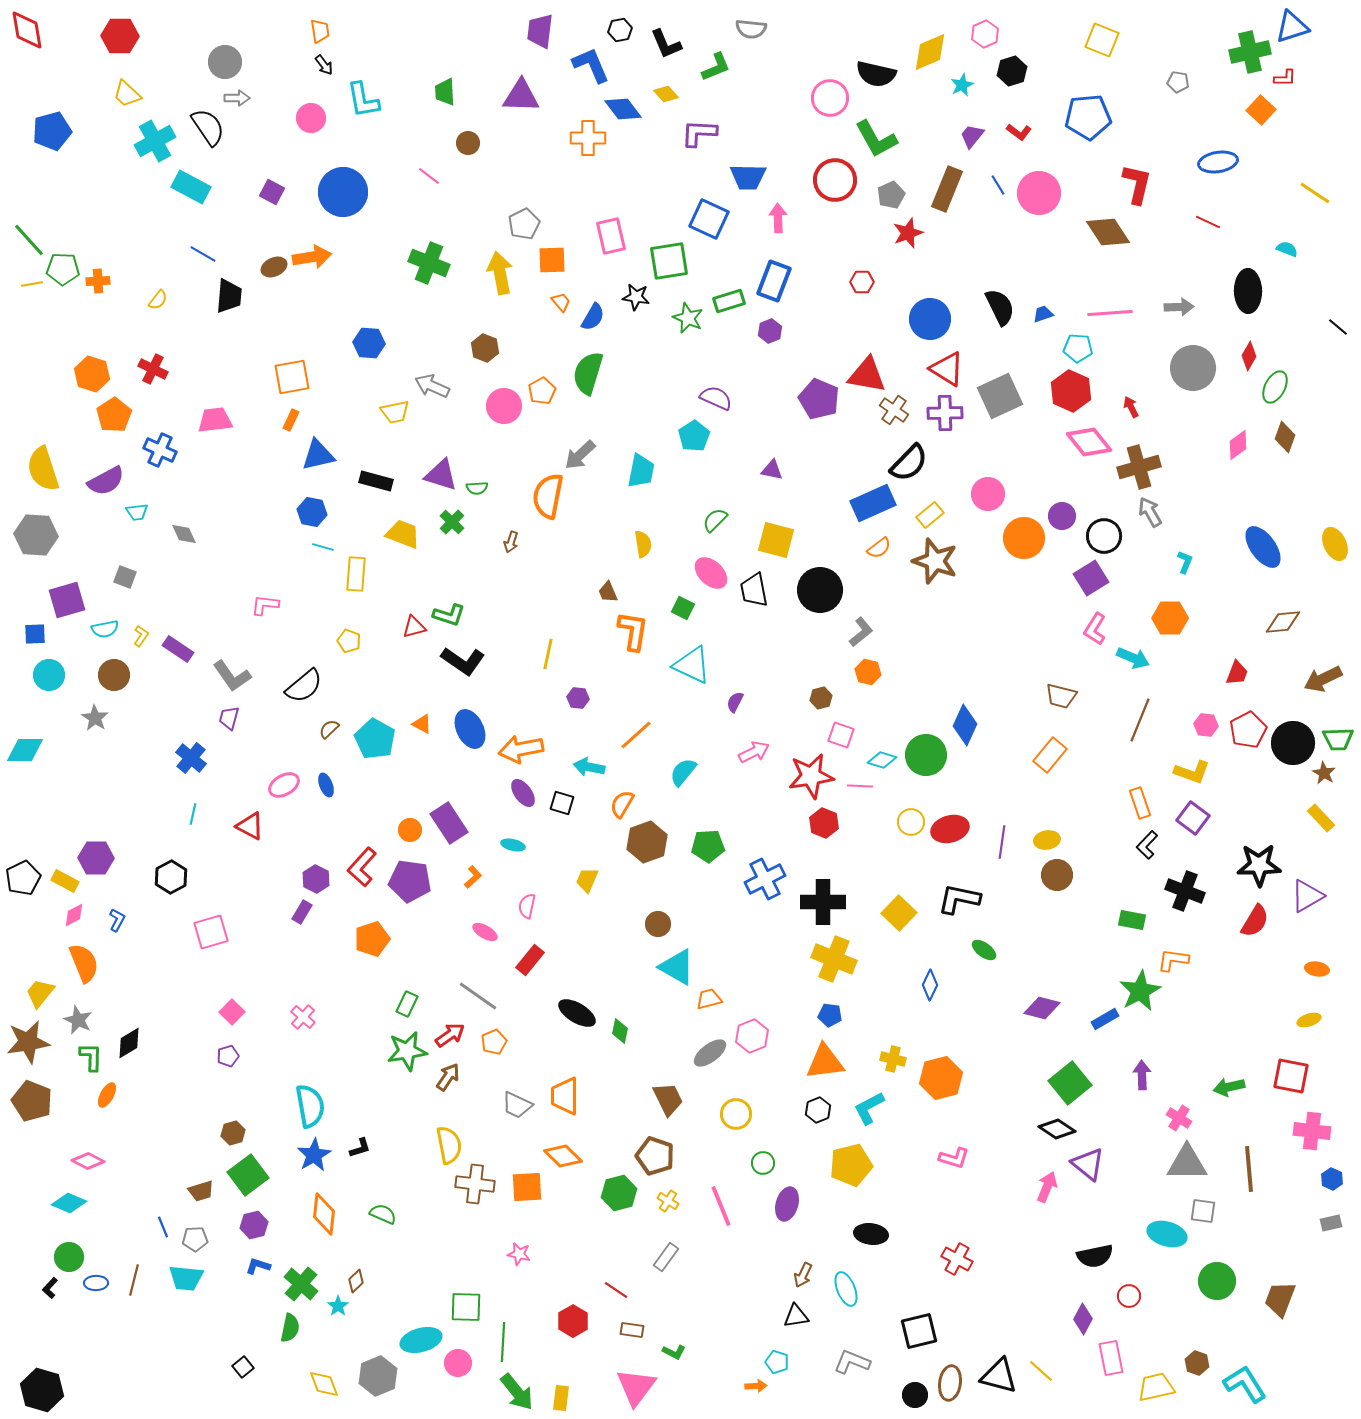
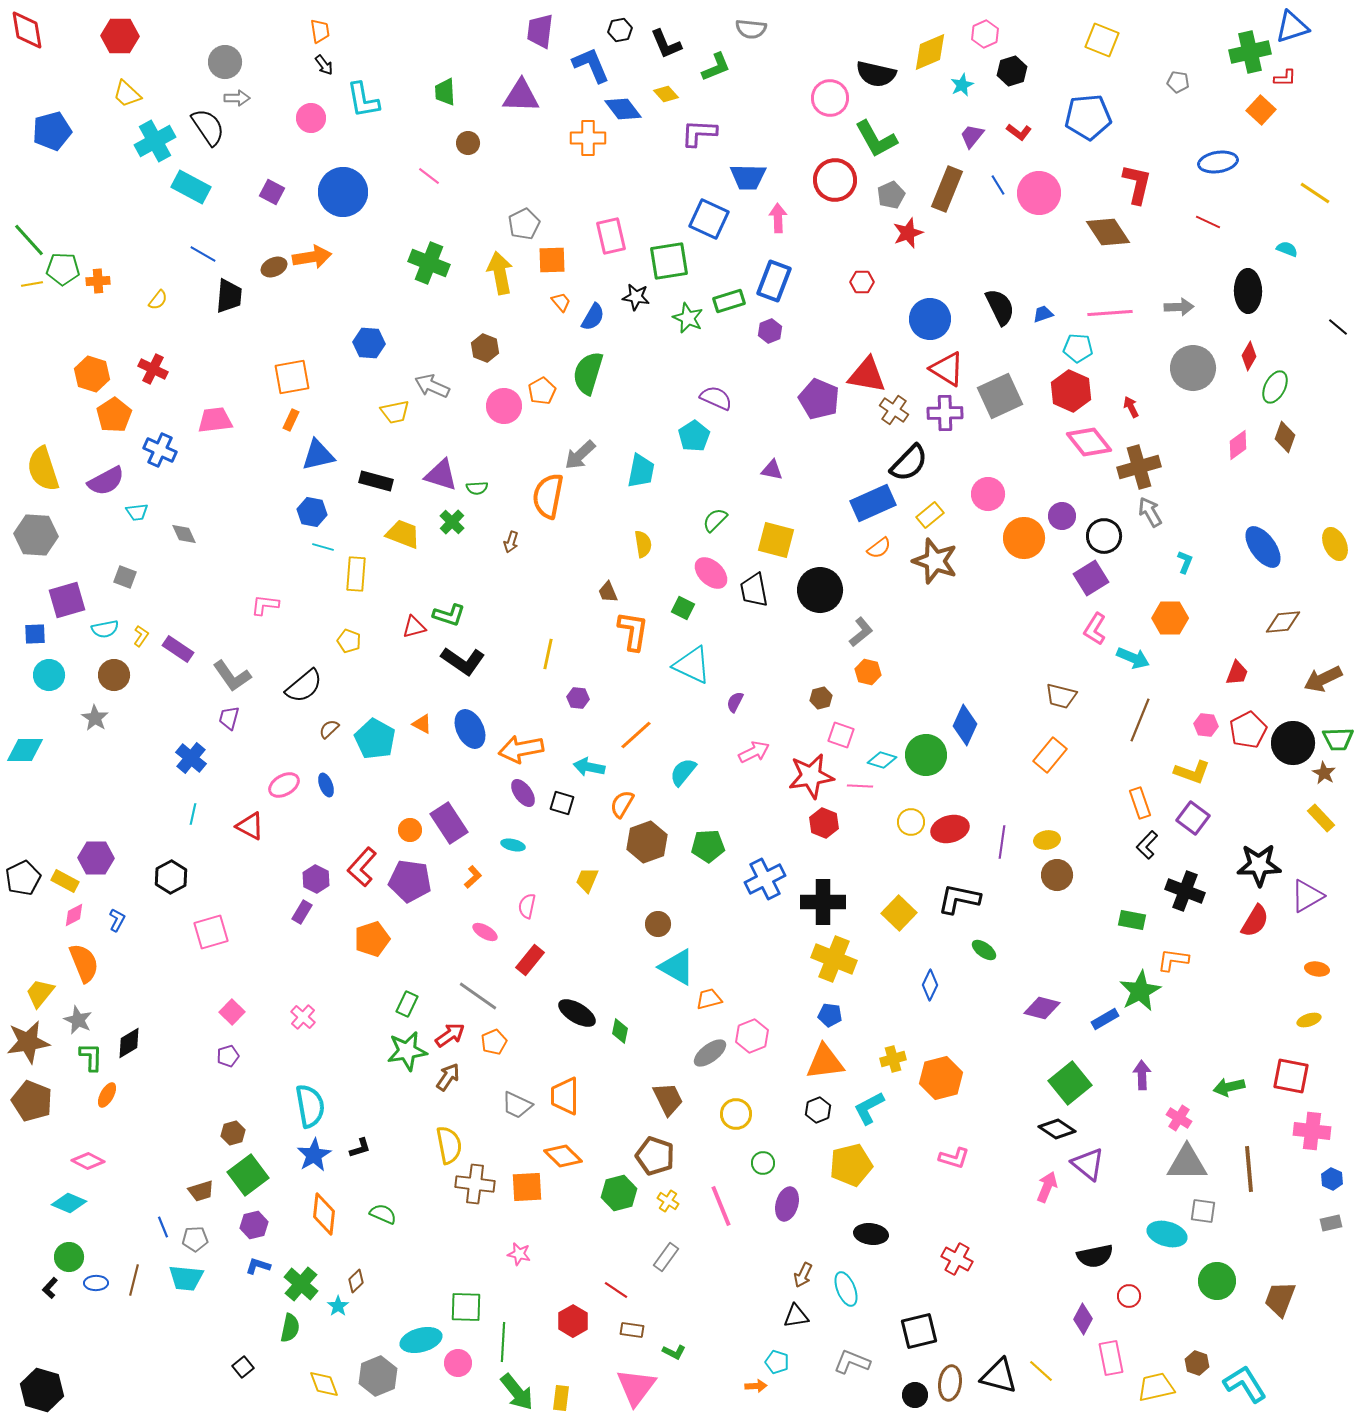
yellow cross at (893, 1059): rotated 30 degrees counterclockwise
